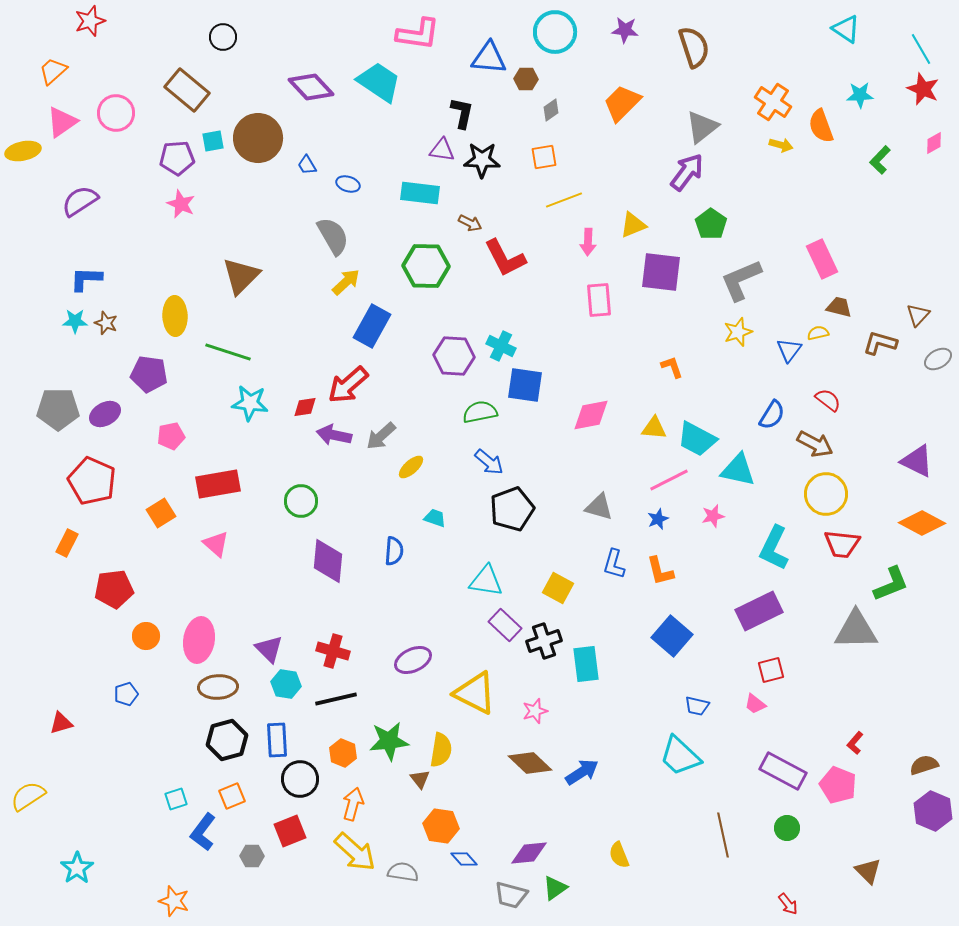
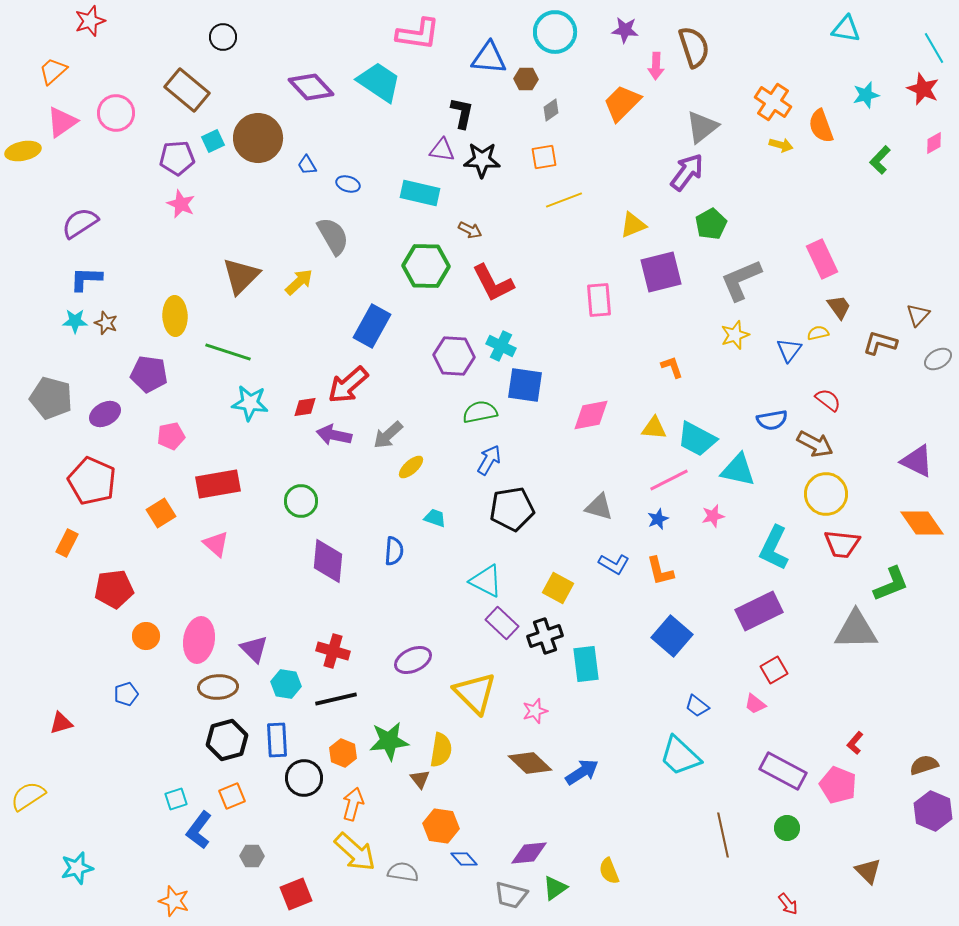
cyan triangle at (846, 29): rotated 24 degrees counterclockwise
cyan line at (921, 49): moved 13 px right, 1 px up
cyan star at (860, 95): moved 6 px right; rotated 12 degrees counterclockwise
cyan square at (213, 141): rotated 15 degrees counterclockwise
cyan rectangle at (420, 193): rotated 6 degrees clockwise
purple semicircle at (80, 201): moved 22 px down
brown arrow at (470, 223): moved 7 px down
green pentagon at (711, 224): rotated 8 degrees clockwise
pink arrow at (588, 242): moved 68 px right, 176 px up
red L-shape at (505, 258): moved 12 px left, 25 px down
purple square at (661, 272): rotated 21 degrees counterclockwise
yellow arrow at (346, 282): moved 47 px left
brown trapezoid at (839, 307): rotated 40 degrees clockwise
yellow star at (738, 332): moved 3 px left, 3 px down
gray pentagon at (58, 409): moved 7 px left, 11 px up; rotated 15 degrees clockwise
blue semicircle at (772, 415): moved 5 px down; rotated 48 degrees clockwise
gray arrow at (381, 436): moved 7 px right, 1 px up
blue arrow at (489, 462): moved 2 px up; rotated 100 degrees counterclockwise
black pentagon at (512, 509): rotated 12 degrees clockwise
orange diamond at (922, 523): rotated 27 degrees clockwise
blue L-shape at (614, 564): rotated 76 degrees counterclockwise
cyan triangle at (486, 581): rotated 18 degrees clockwise
purple rectangle at (505, 625): moved 3 px left, 2 px up
black cross at (544, 641): moved 1 px right, 5 px up
purple triangle at (269, 649): moved 15 px left
red square at (771, 670): moved 3 px right; rotated 16 degrees counterclockwise
yellow triangle at (475, 693): rotated 18 degrees clockwise
blue trapezoid at (697, 706): rotated 25 degrees clockwise
black circle at (300, 779): moved 4 px right, 1 px up
red square at (290, 831): moved 6 px right, 63 px down
blue L-shape at (203, 832): moved 4 px left, 2 px up
yellow semicircle at (619, 855): moved 10 px left, 16 px down
cyan star at (77, 868): rotated 20 degrees clockwise
